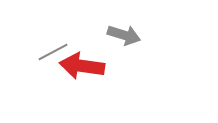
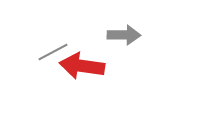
gray arrow: rotated 16 degrees counterclockwise
